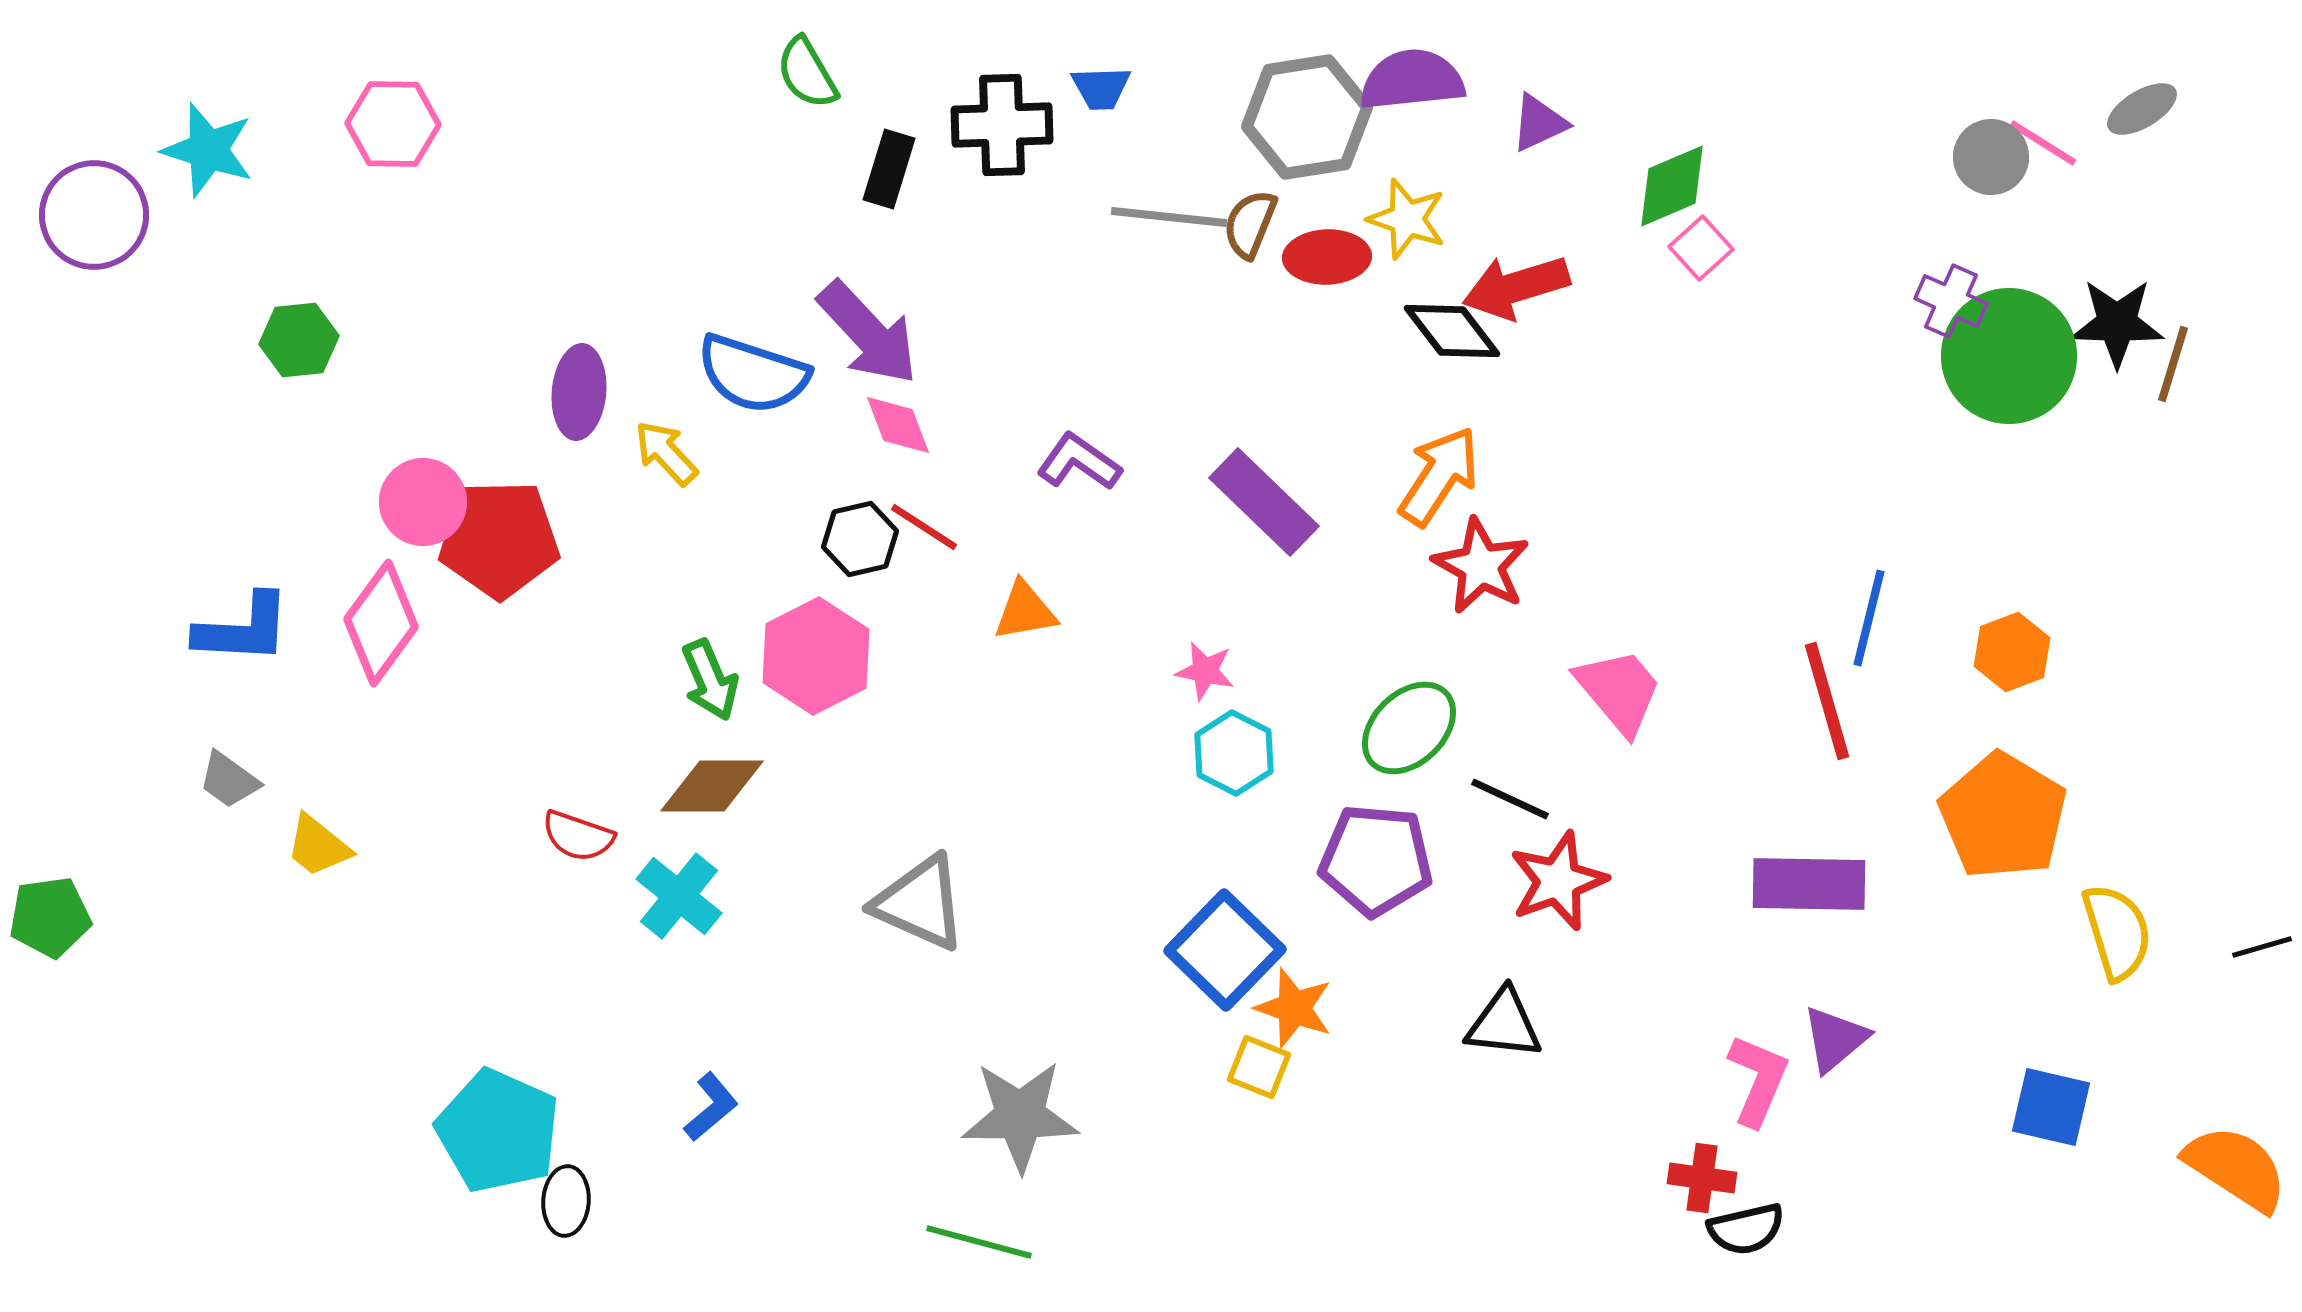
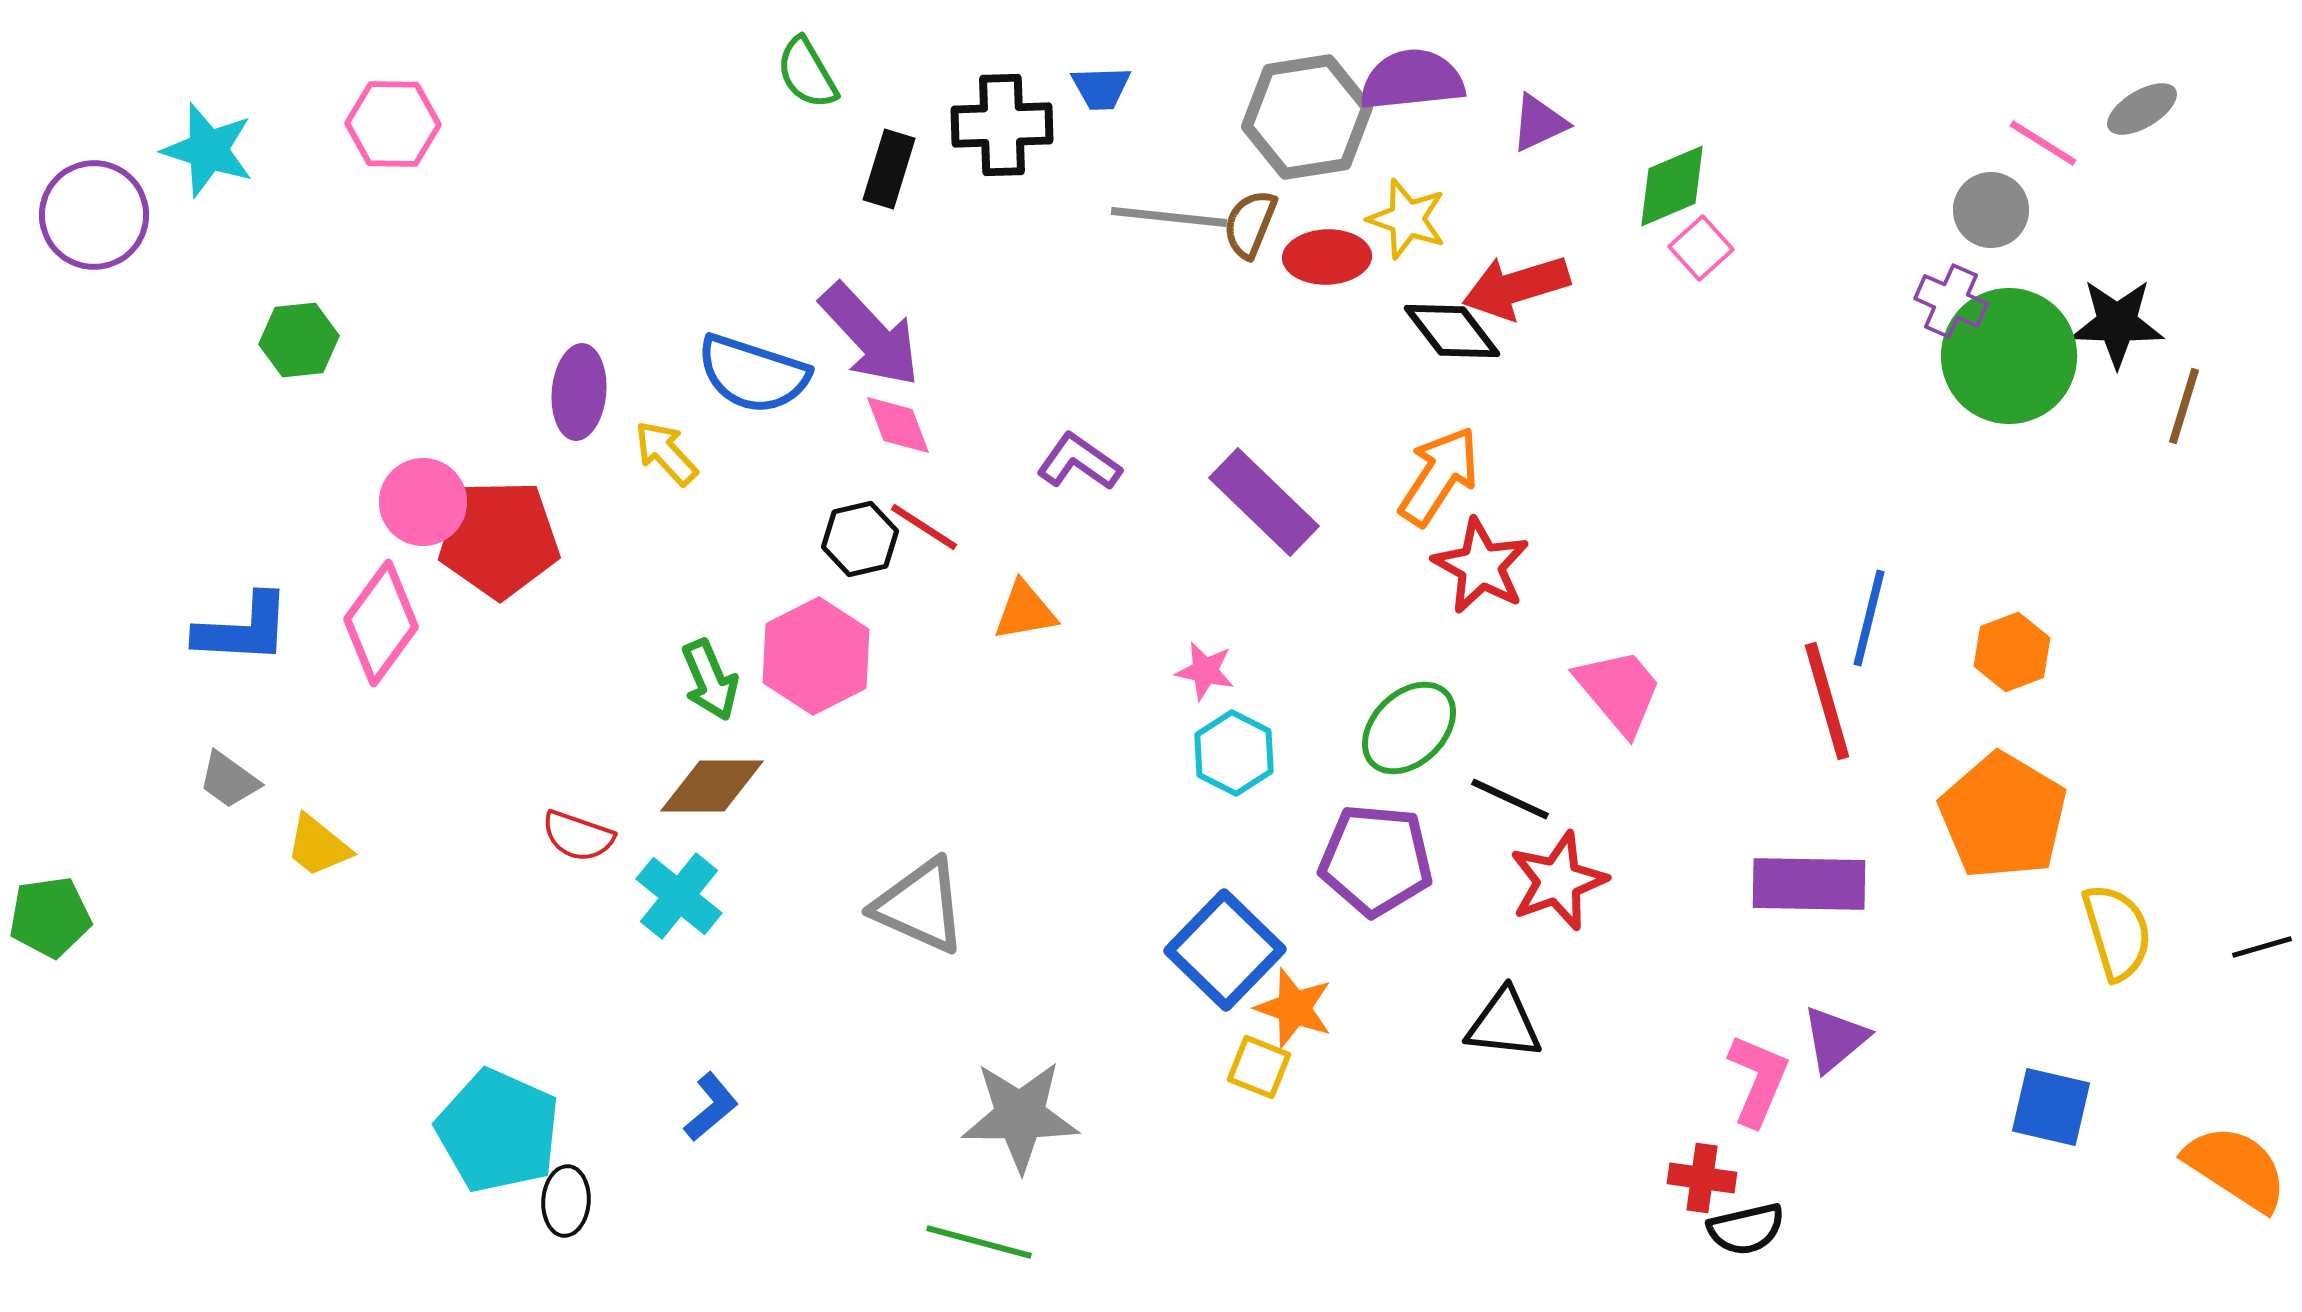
gray circle at (1991, 157): moved 53 px down
purple arrow at (868, 333): moved 2 px right, 2 px down
brown line at (2173, 364): moved 11 px right, 42 px down
gray triangle at (920, 903): moved 3 px down
